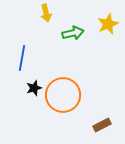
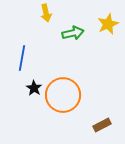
black star: rotated 21 degrees counterclockwise
